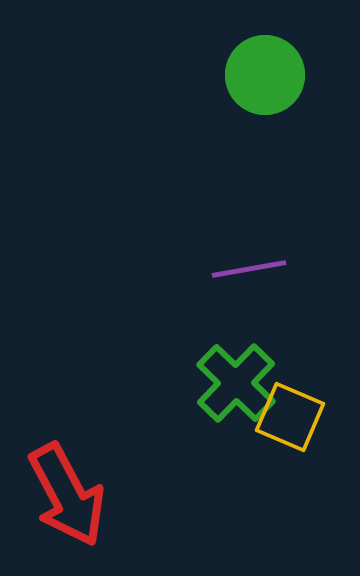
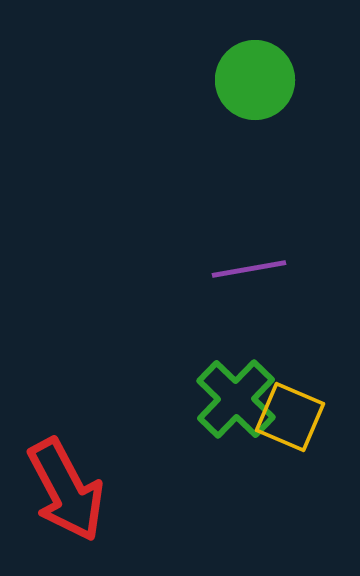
green circle: moved 10 px left, 5 px down
green cross: moved 16 px down
red arrow: moved 1 px left, 5 px up
